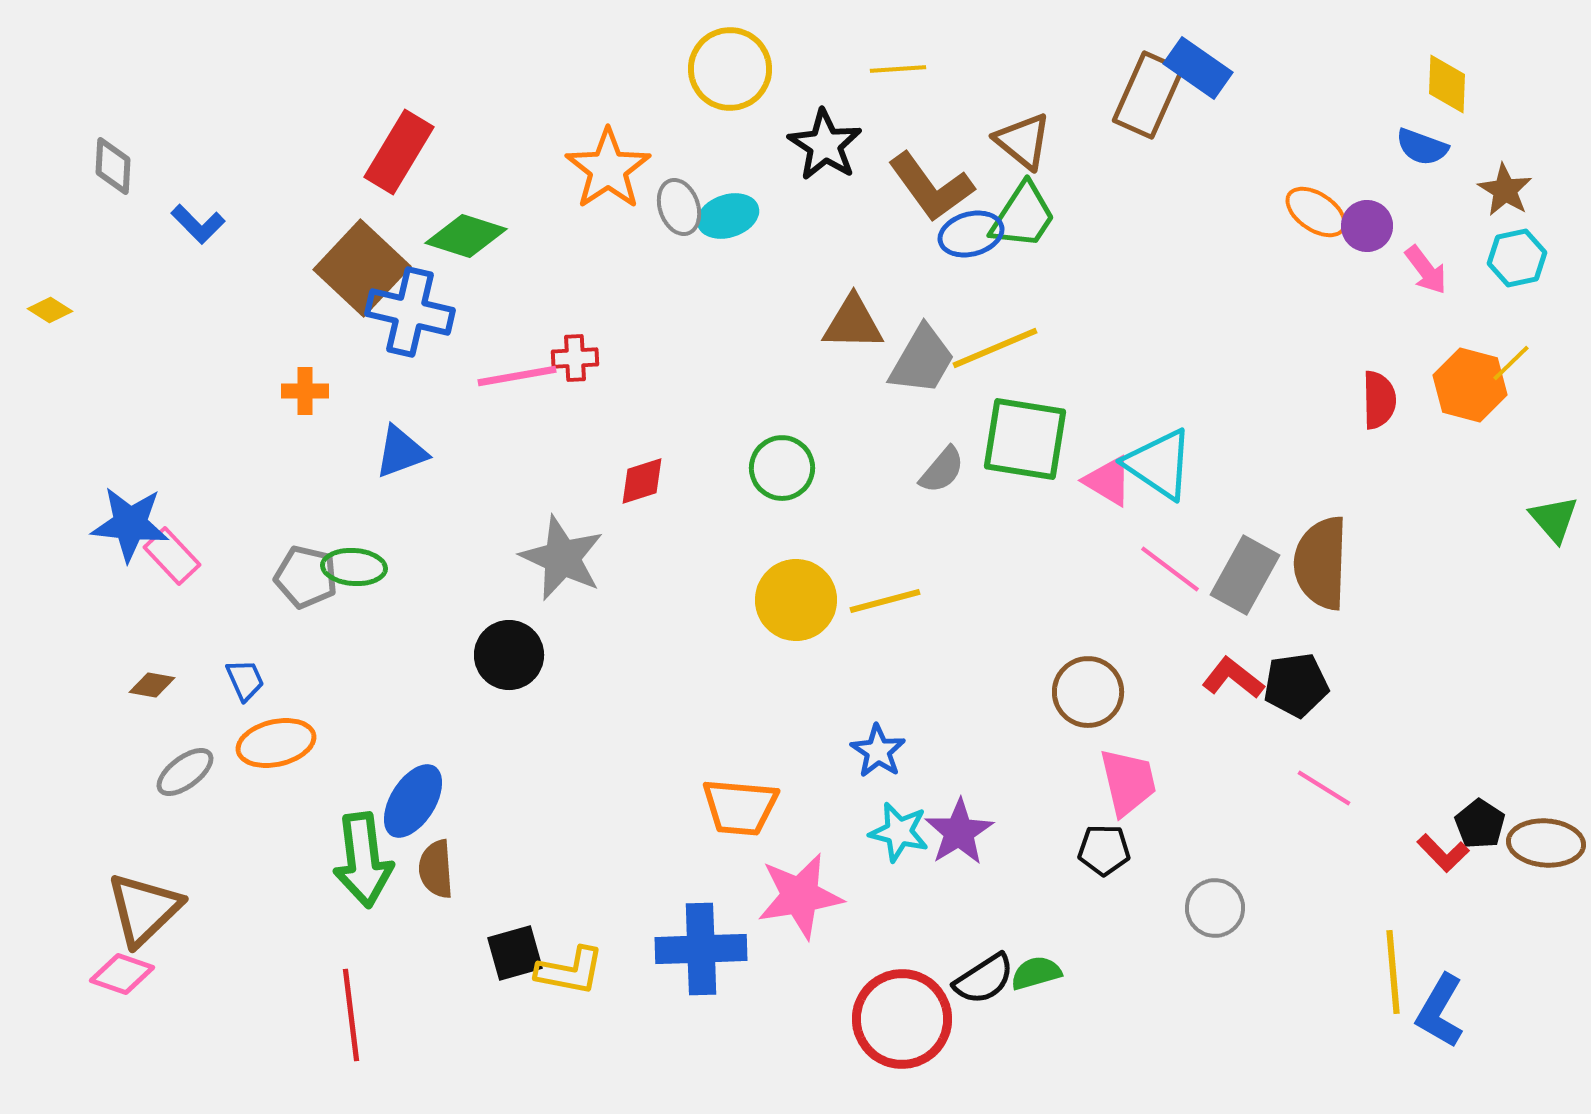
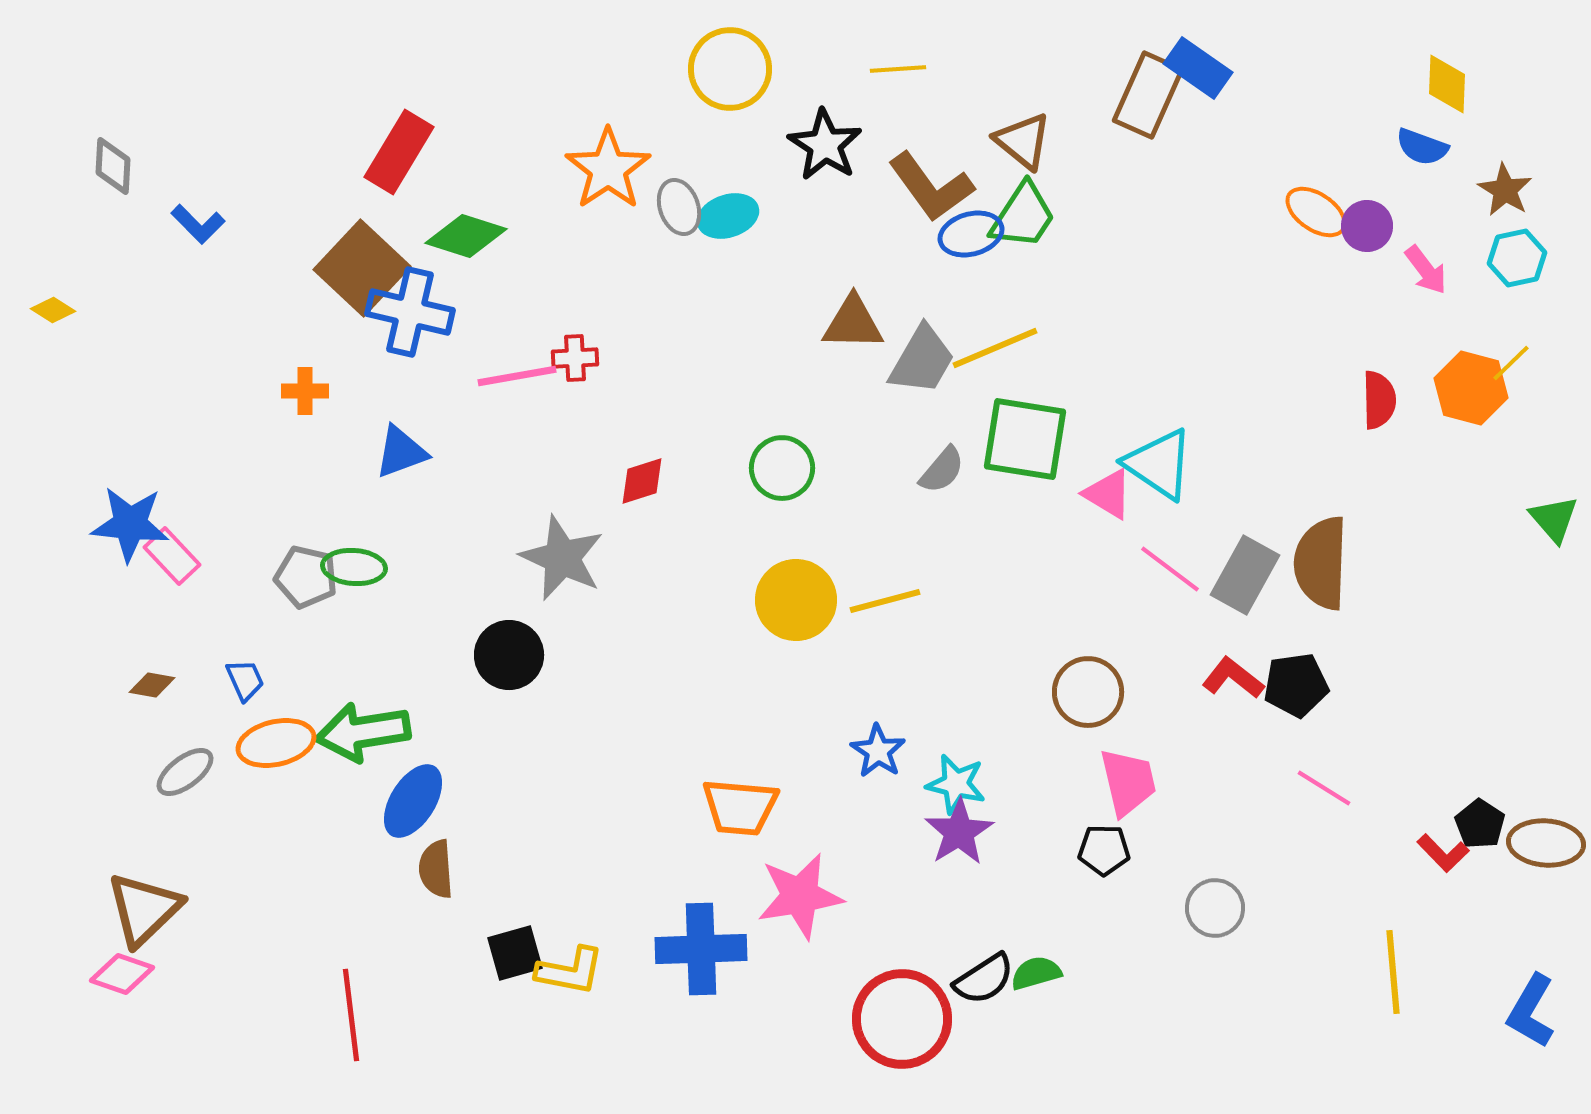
yellow diamond at (50, 310): moved 3 px right
orange hexagon at (1470, 385): moved 1 px right, 3 px down
pink triangle at (1108, 481): moved 13 px down
cyan star at (899, 832): moved 57 px right, 48 px up
green arrow at (363, 860): moved 128 px up; rotated 88 degrees clockwise
blue L-shape at (1440, 1011): moved 91 px right
